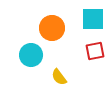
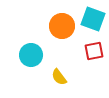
cyan square: rotated 20 degrees clockwise
orange circle: moved 10 px right, 2 px up
red square: moved 1 px left
